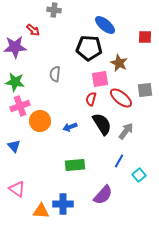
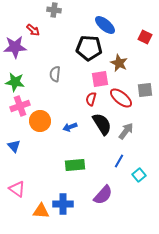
red square: rotated 24 degrees clockwise
